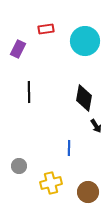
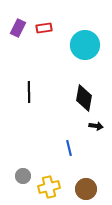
red rectangle: moved 2 px left, 1 px up
cyan circle: moved 4 px down
purple rectangle: moved 21 px up
black arrow: rotated 48 degrees counterclockwise
blue line: rotated 14 degrees counterclockwise
gray circle: moved 4 px right, 10 px down
yellow cross: moved 2 px left, 4 px down
brown circle: moved 2 px left, 3 px up
